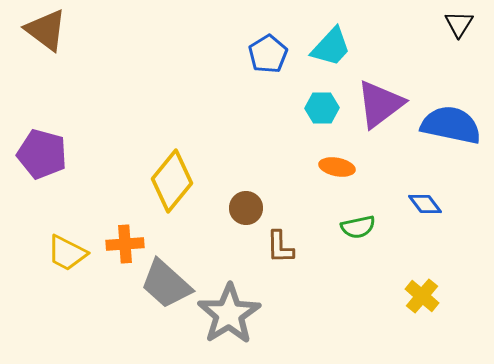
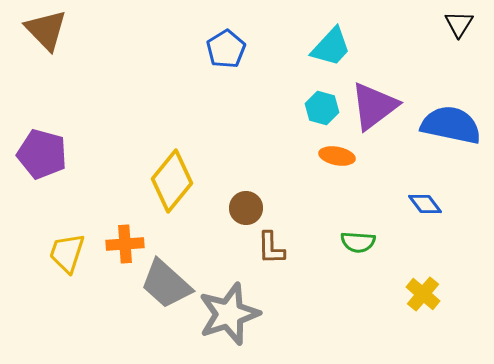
brown triangle: rotated 9 degrees clockwise
blue pentagon: moved 42 px left, 5 px up
purple triangle: moved 6 px left, 2 px down
cyan hexagon: rotated 16 degrees clockwise
orange ellipse: moved 11 px up
green semicircle: moved 15 px down; rotated 16 degrees clockwise
brown L-shape: moved 9 px left, 1 px down
yellow trapezoid: rotated 81 degrees clockwise
yellow cross: moved 1 px right, 2 px up
gray star: rotated 14 degrees clockwise
